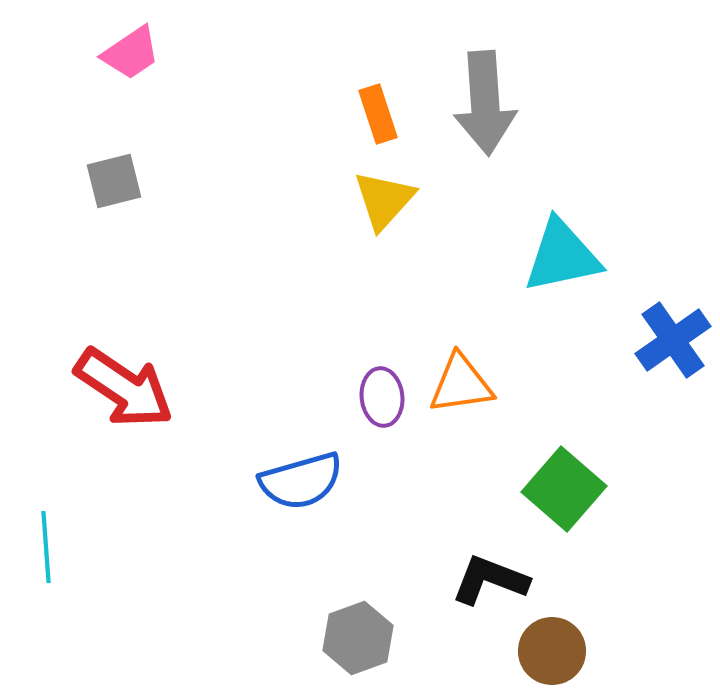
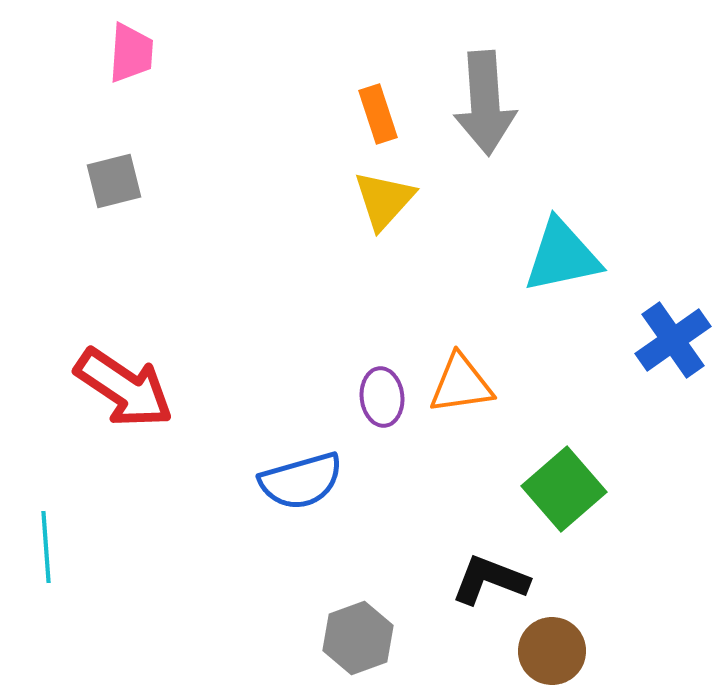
pink trapezoid: rotated 52 degrees counterclockwise
green square: rotated 8 degrees clockwise
